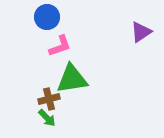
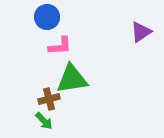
pink L-shape: rotated 15 degrees clockwise
green arrow: moved 3 px left, 3 px down
